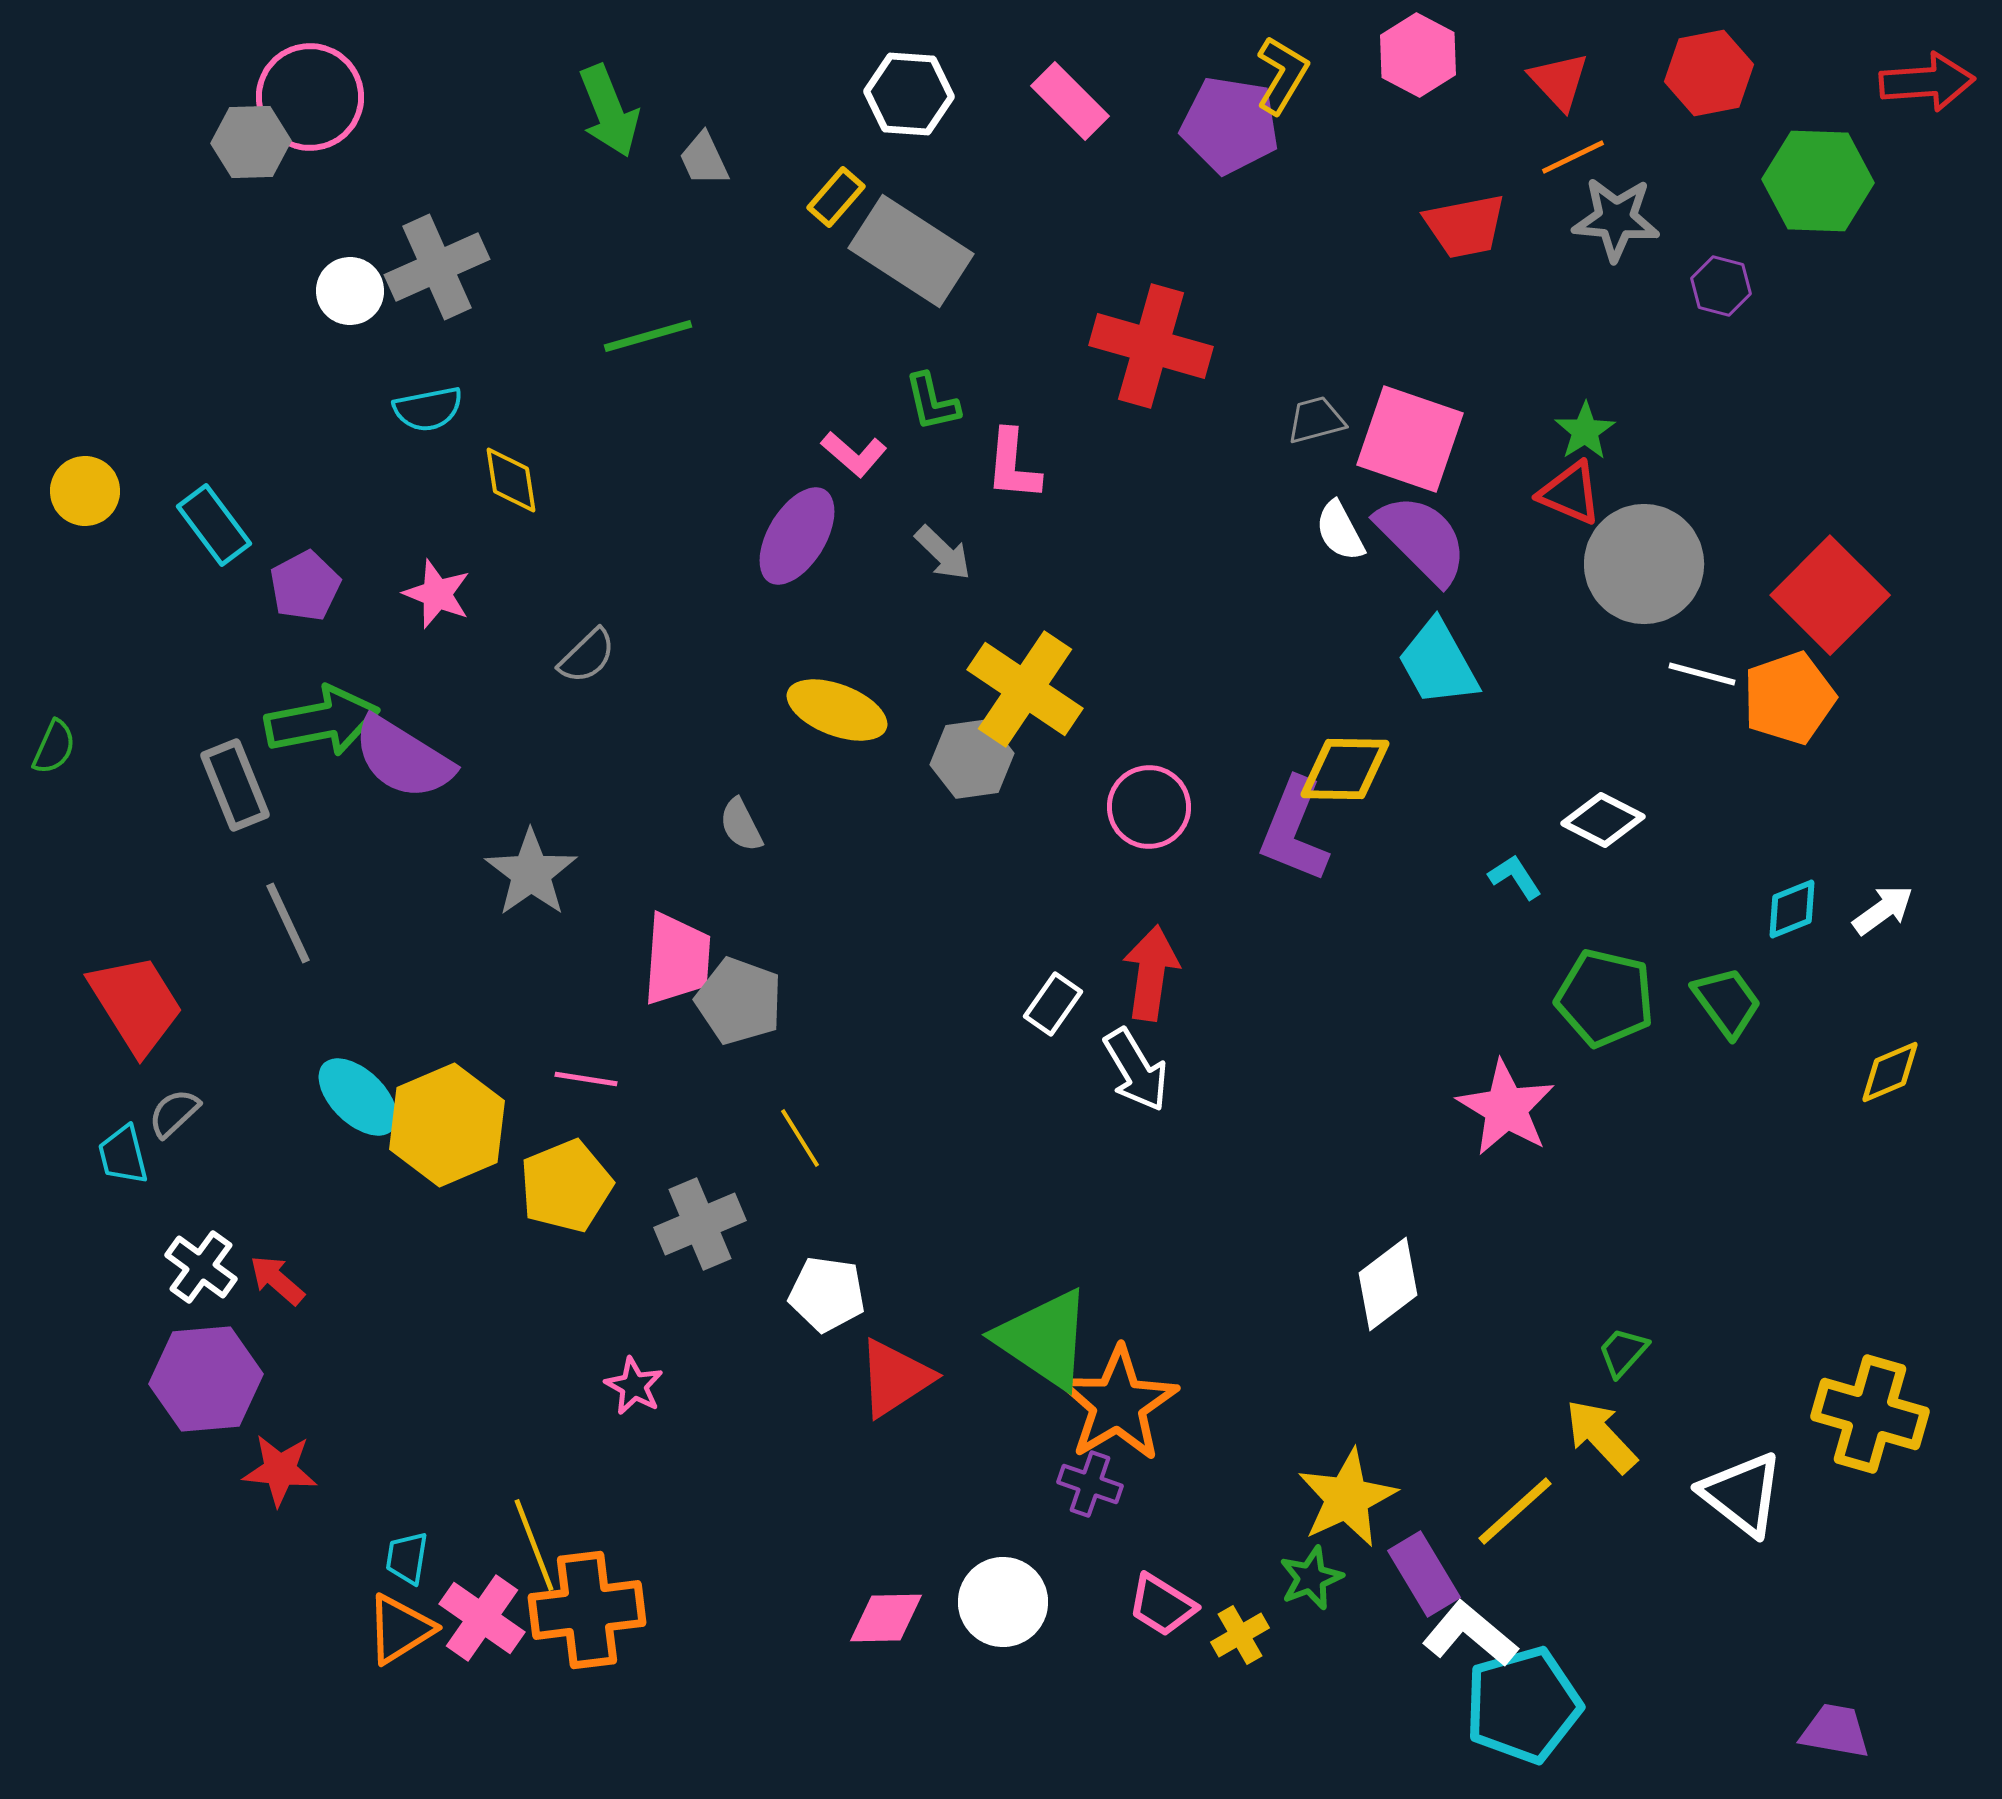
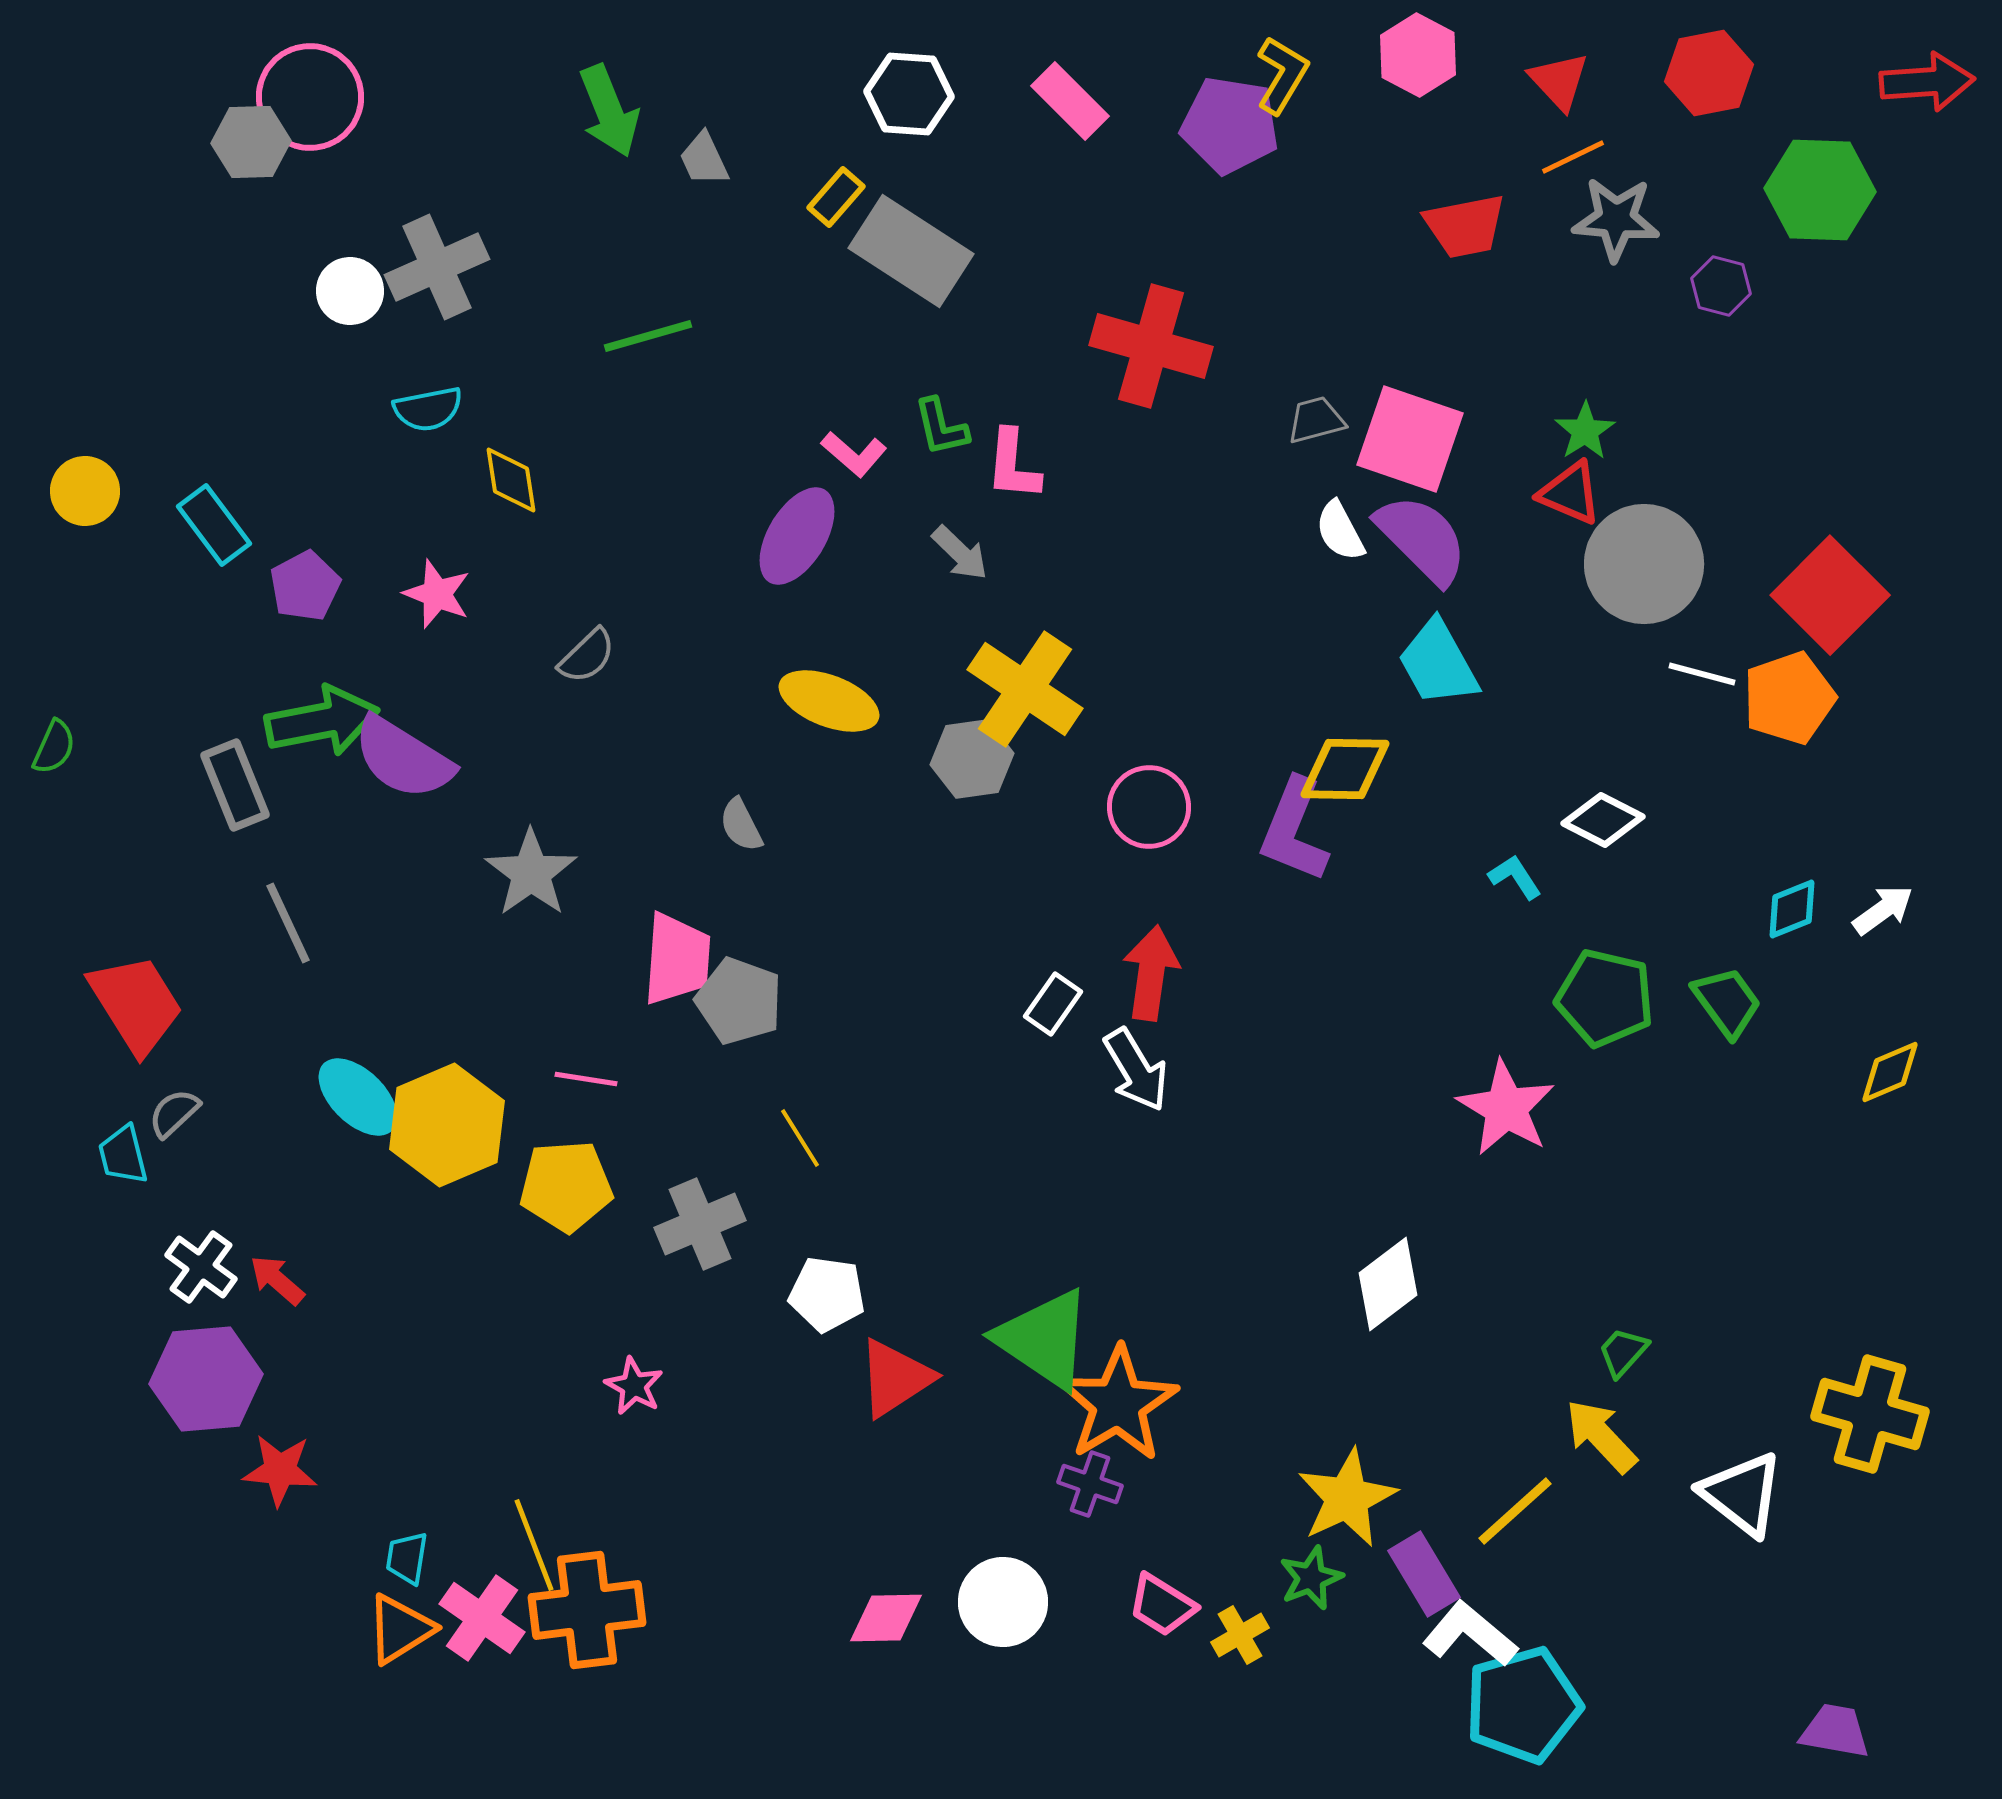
green hexagon at (1818, 181): moved 2 px right, 9 px down
green L-shape at (932, 402): moved 9 px right, 25 px down
gray arrow at (943, 553): moved 17 px right
yellow ellipse at (837, 710): moved 8 px left, 9 px up
yellow pentagon at (566, 1186): rotated 18 degrees clockwise
